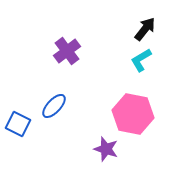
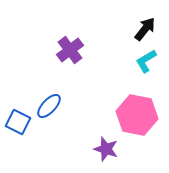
purple cross: moved 3 px right, 1 px up
cyan L-shape: moved 5 px right, 1 px down
blue ellipse: moved 5 px left
pink hexagon: moved 4 px right, 1 px down
blue square: moved 2 px up
